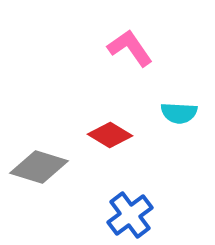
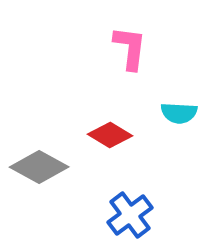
pink L-shape: rotated 42 degrees clockwise
gray diamond: rotated 12 degrees clockwise
